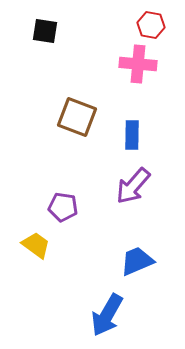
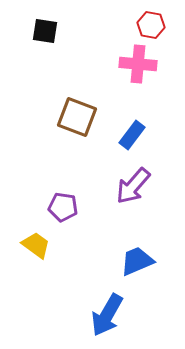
blue rectangle: rotated 36 degrees clockwise
